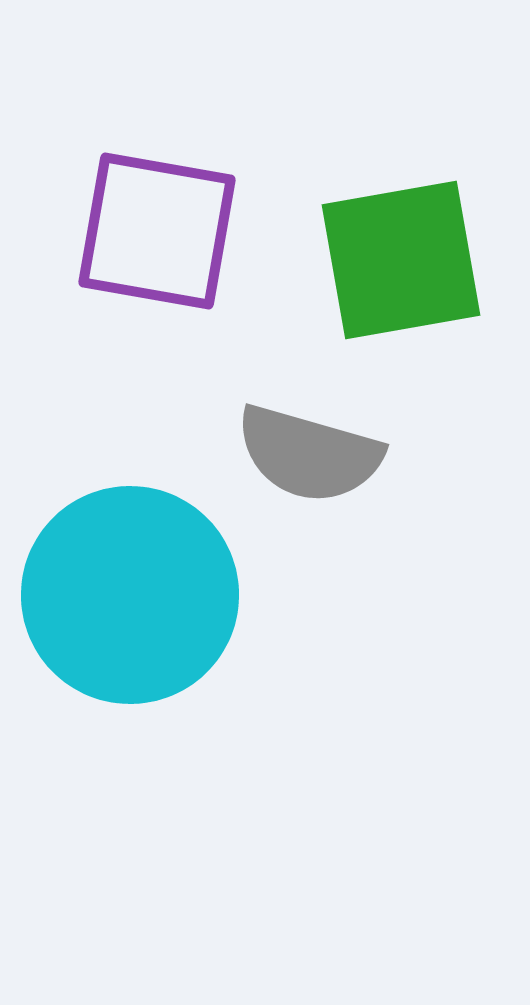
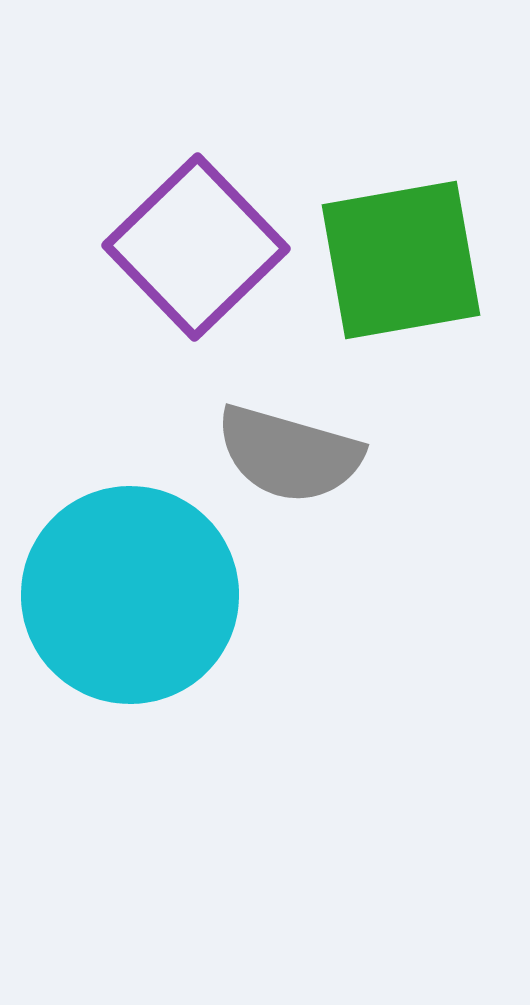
purple square: moved 39 px right, 16 px down; rotated 36 degrees clockwise
gray semicircle: moved 20 px left
